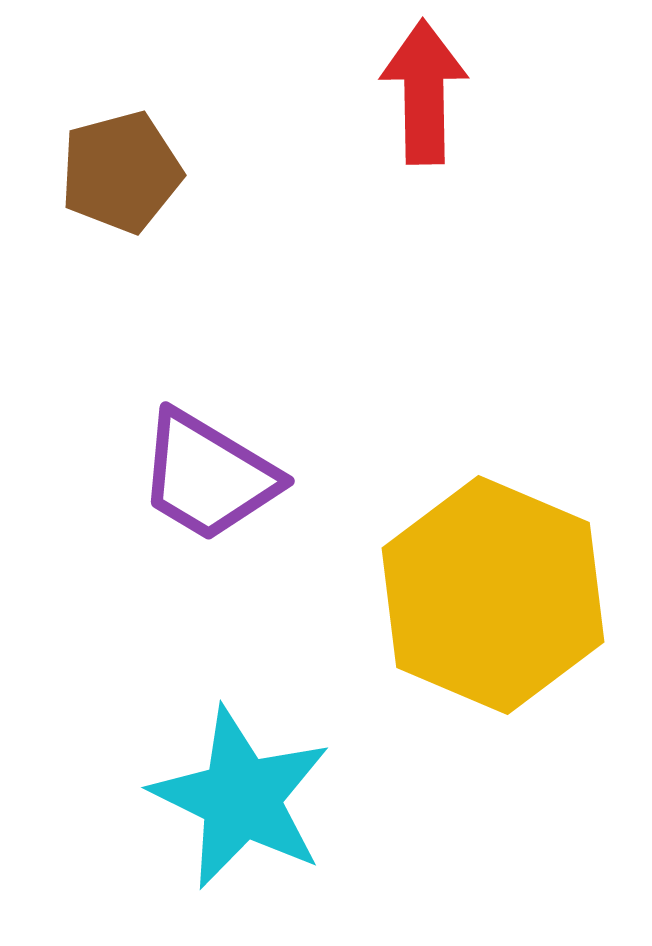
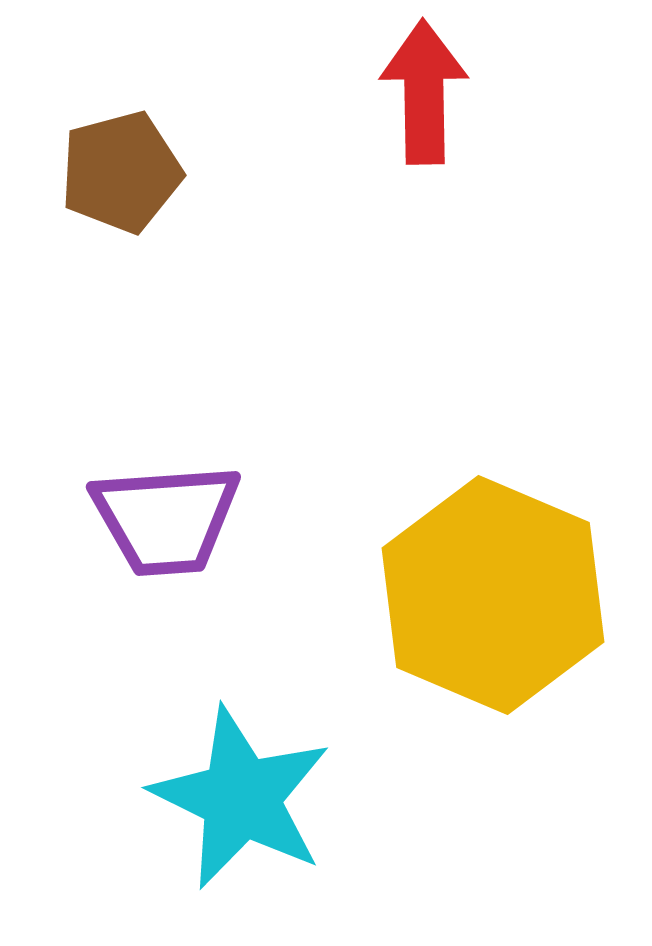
purple trapezoid: moved 42 px left, 43 px down; rotated 35 degrees counterclockwise
